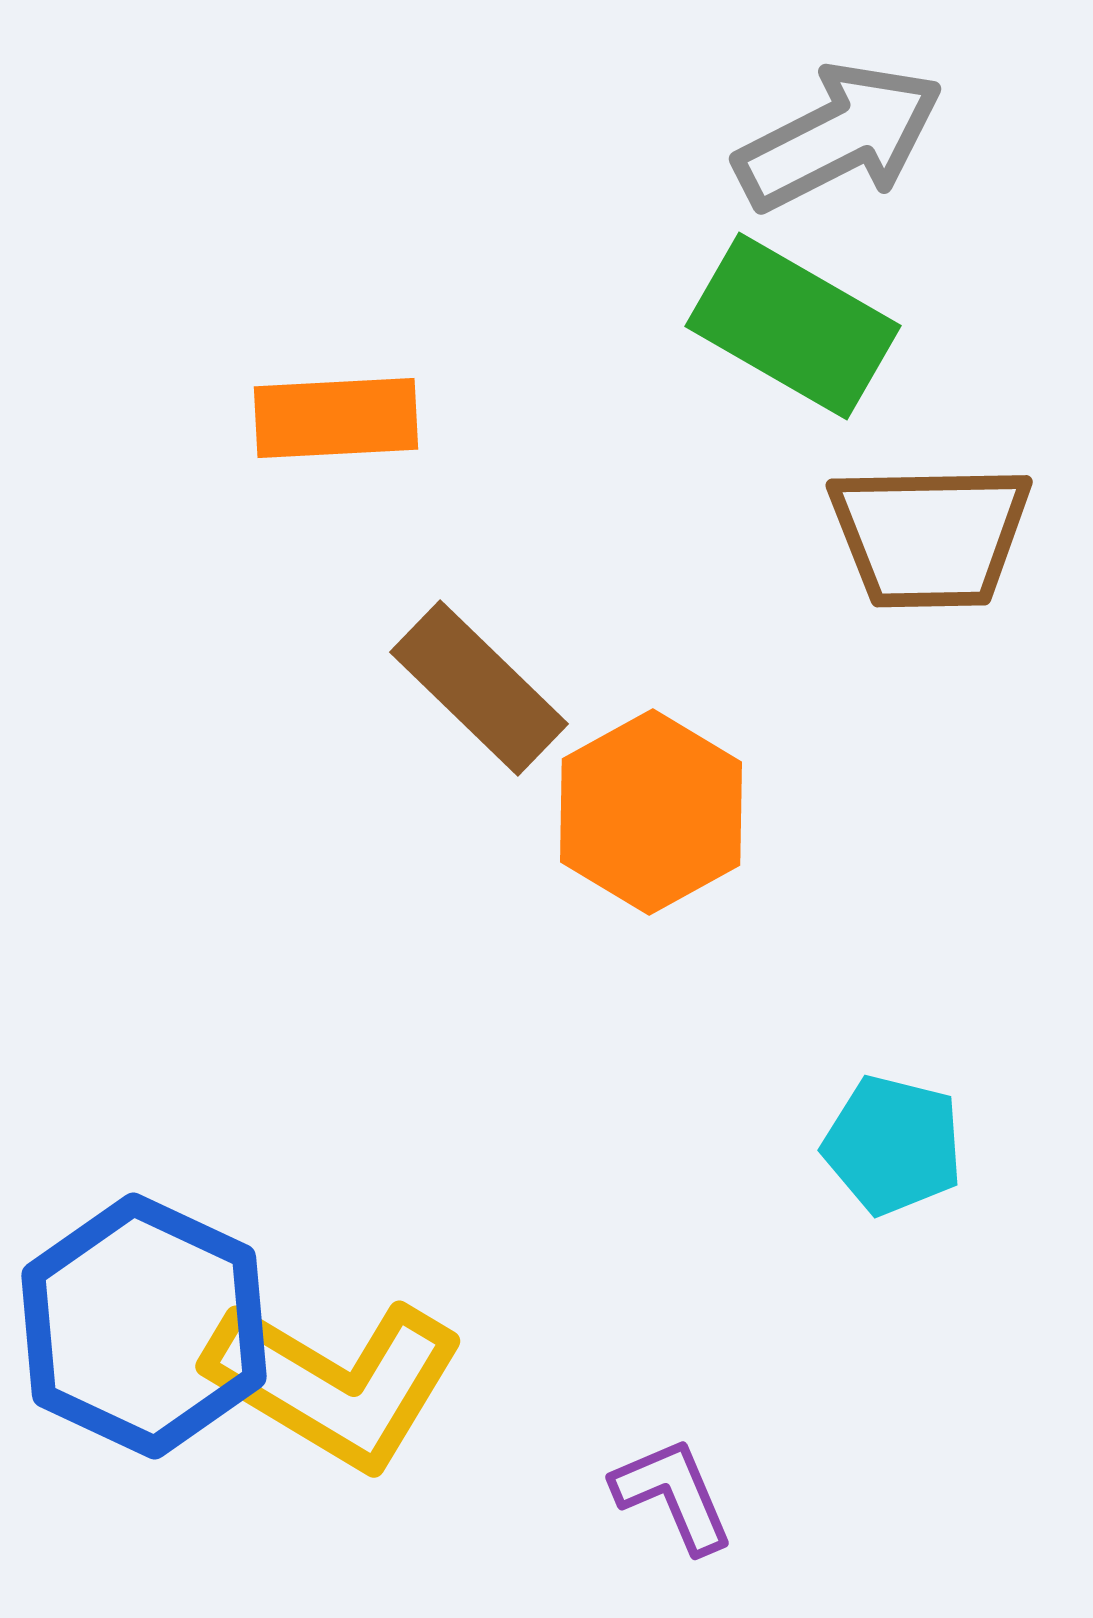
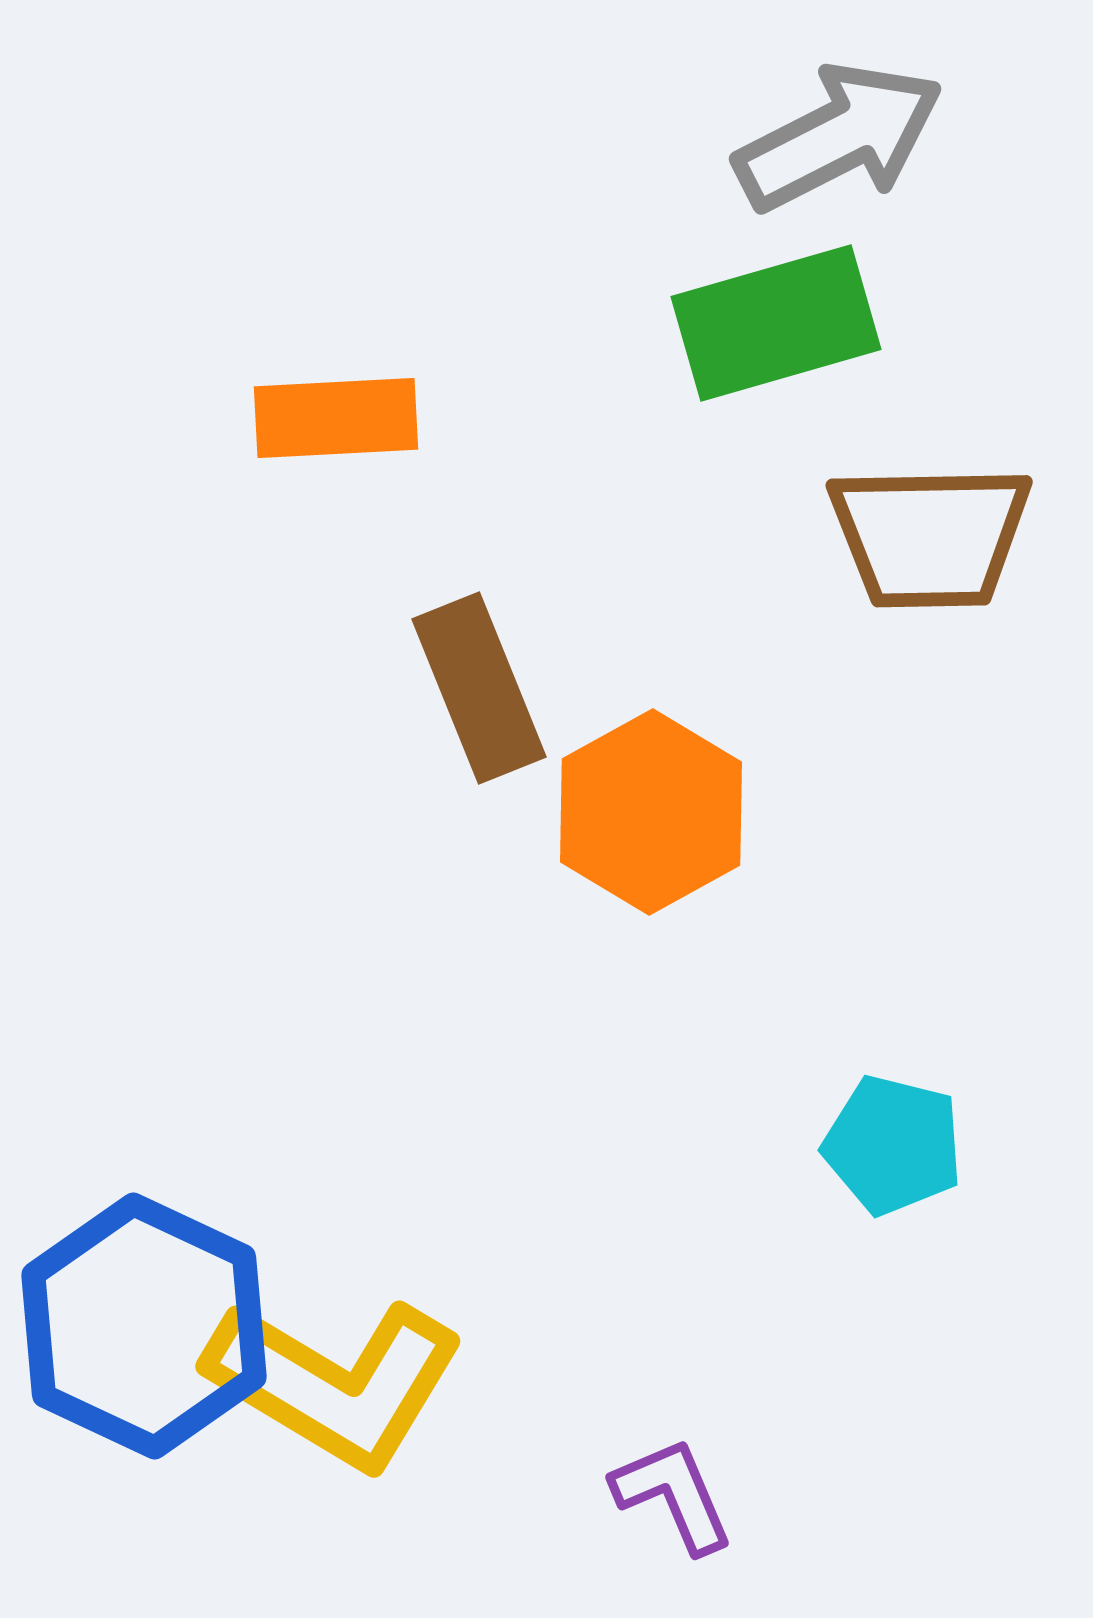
green rectangle: moved 17 px left, 3 px up; rotated 46 degrees counterclockwise
brown rectangle: rotated 24 degrees clockwise
